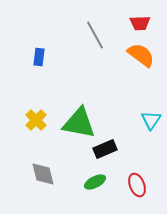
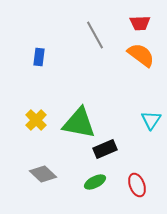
gray diamond: rotated 32 degrees counterclockwise
